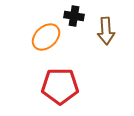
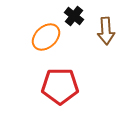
black cross: rotated 30 degrees clockwise
